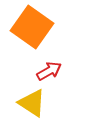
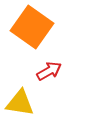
yellow triangle: moved 12 px left; rotated 24 degrees counterclockwise
